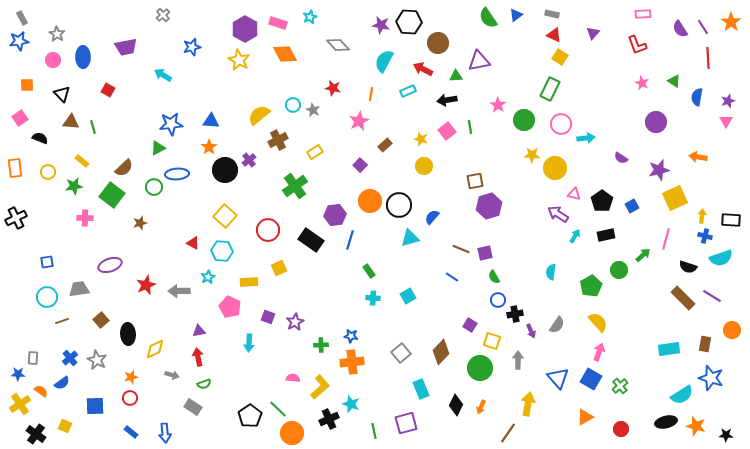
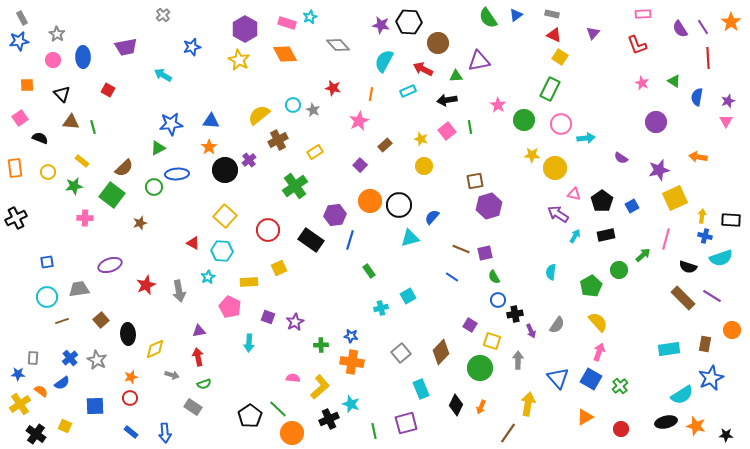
pink rectangle at (278, 23): moved 9 px right
gray arrow at (179, 291): rotated 100 degrees counterclockwise
cyan cross at (373, 298): moved 8 px right, 10 px down; rotated 16 degrees counterclockwise
orange cross at (352, 362): rotated 15 degrees clockwise
blue star at (711, 378): rotated 30 degrees clockwise
